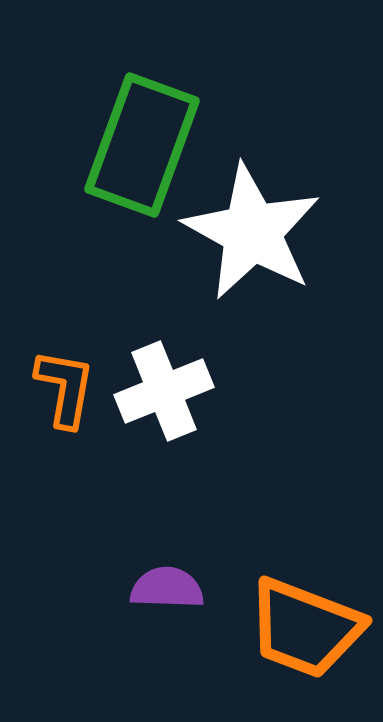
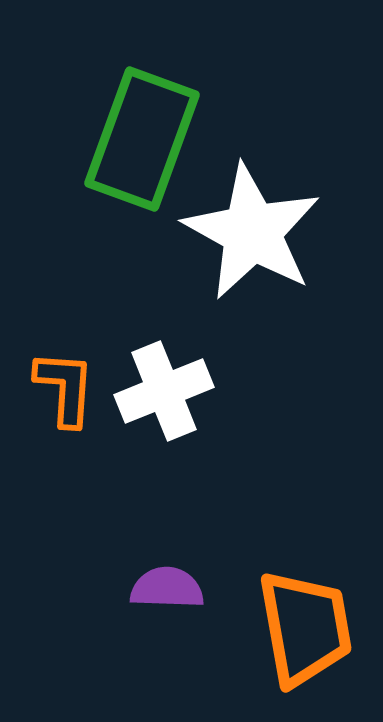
green rectangle: moved 6 px up
orange L-shape: rotated 6 degrees counterclockwise
orange trapezoid: rotated 121 degrees counterclockwise
